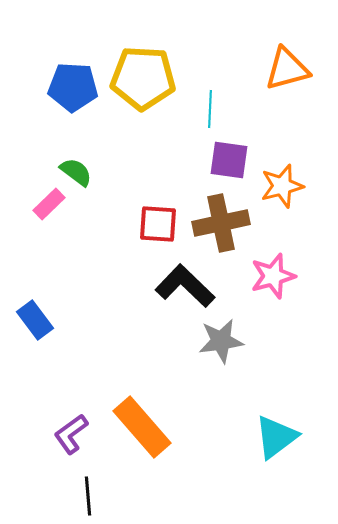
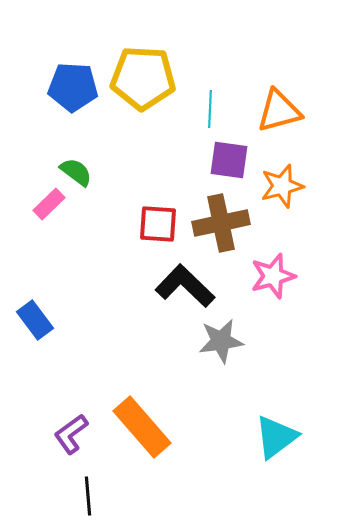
orange triangle: moved 8 px left, 42 px down
